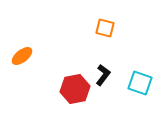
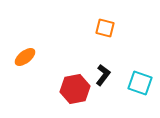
orange ellipse: moved 3 px right, 1 px down
